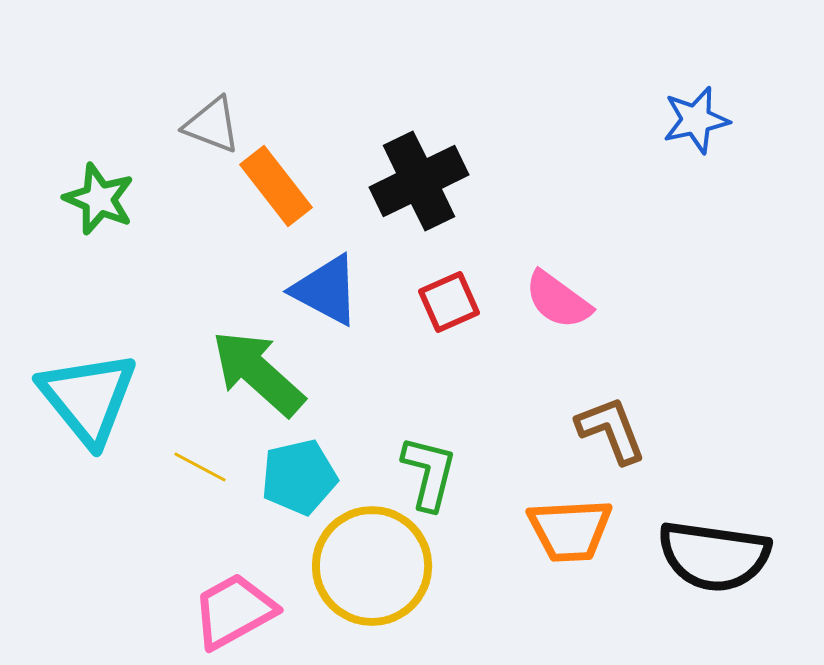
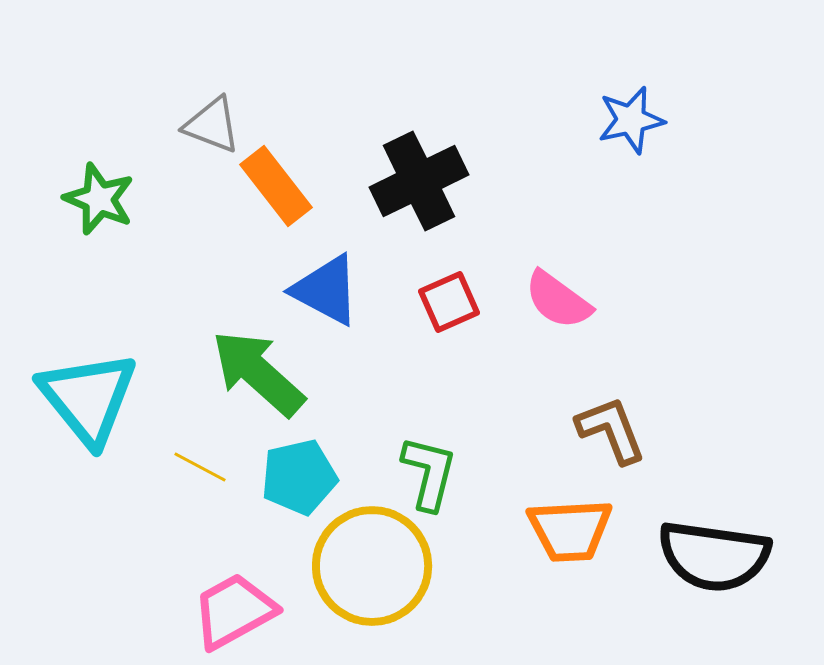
blue star: moved 65 px left
